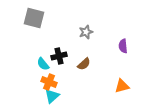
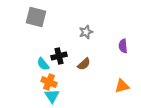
gray square: moved 2 px right, 1 px up
cyan triangle: rotated 21 degrees counterclockwise
